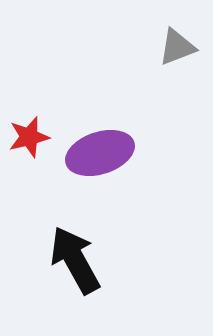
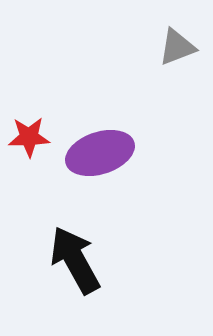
red star: rotated 12 degrees clockwise
